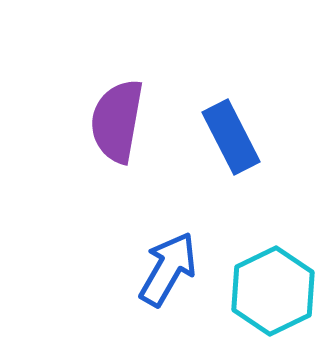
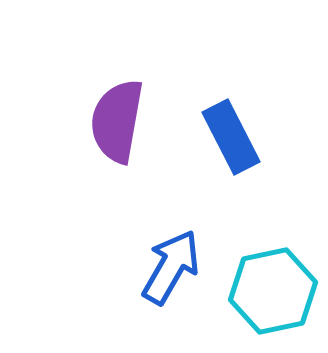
blue arrow: moved 3 px right, 2 px up
cyan hexagon: rotated 14 degrees clockwise
